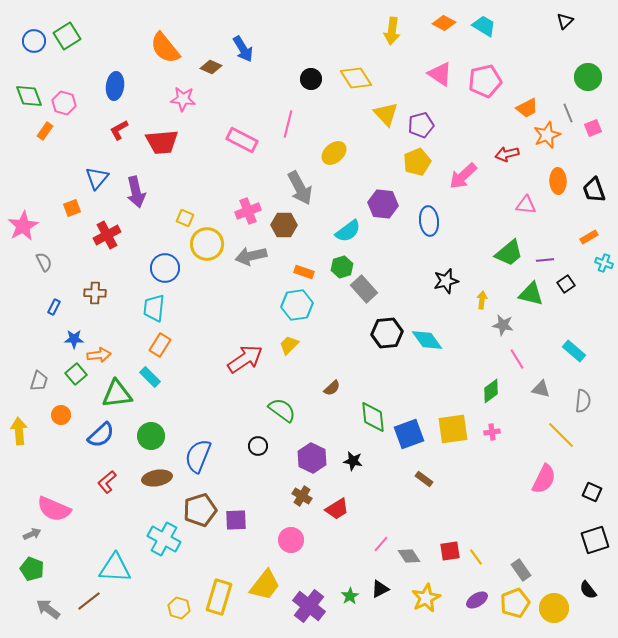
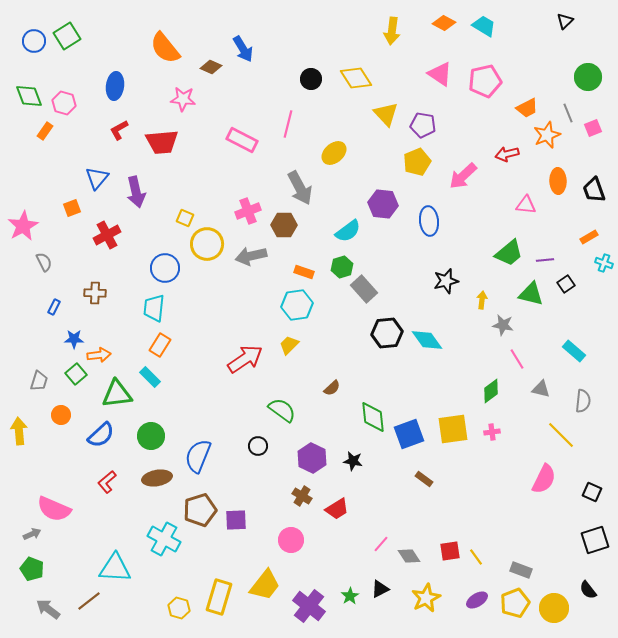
purple pentagon at (421, 125): moved 2 px right; rotated 25 degrees clockwise
gray rectangle at (521, 570): rotated 35 degrees counterclockwise
